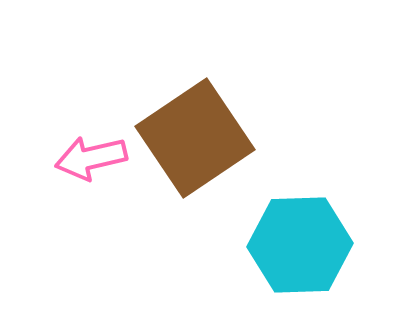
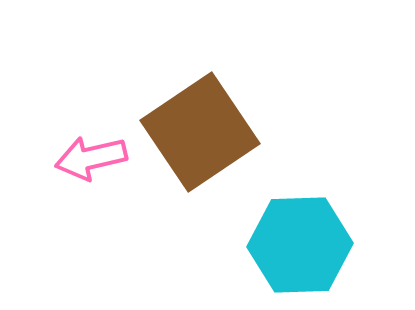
brown square: moved 5 px right, 6 px up
